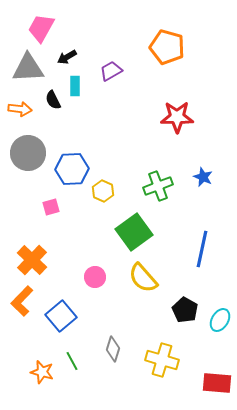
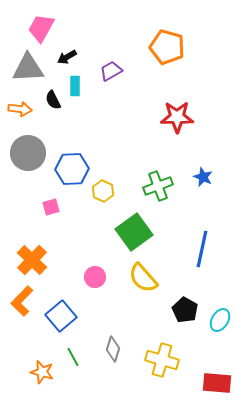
green line: moved 1 px right, 4 px up
